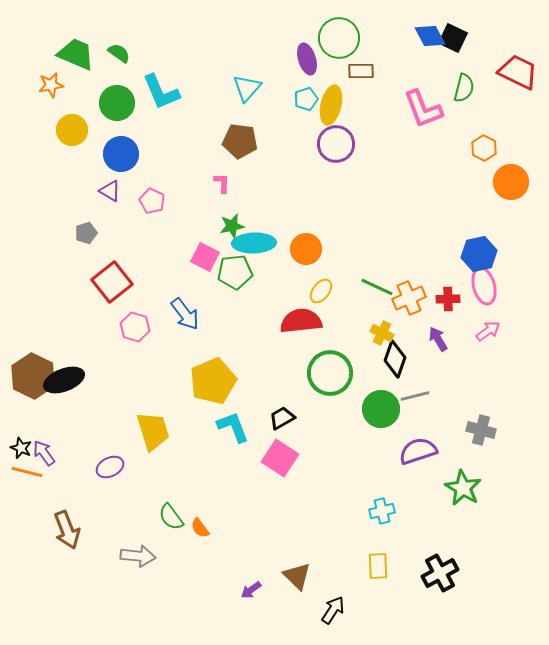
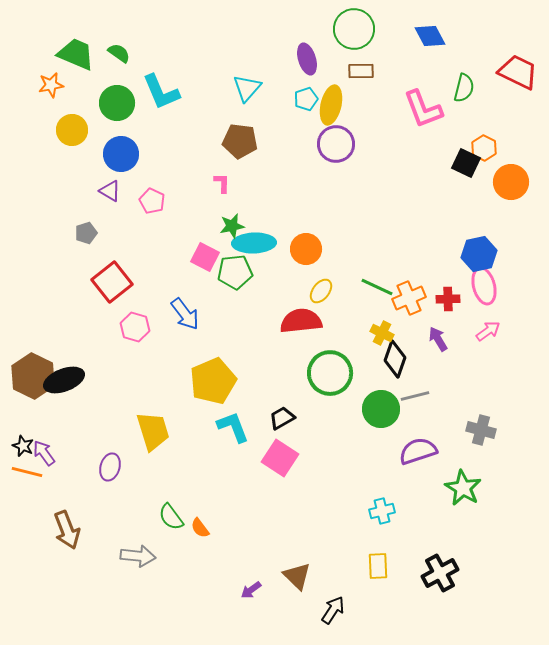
green circle at (339, 38): moved 15 px right, 9 px up
black square at (453, 38): moved 13 px right, 125 px down
black star at (21, 448): moved 2 px right, 2 px up
purple ellipse at (110, 467): rotated 48 degrees counterclockwise
